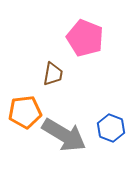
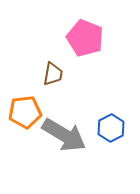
blue hexagon: rotated 12 degrees clockwise
